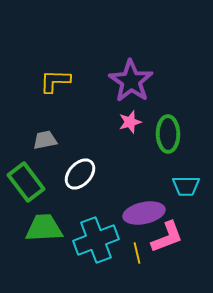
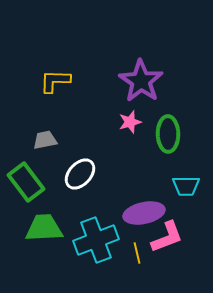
purple star: moved 10 px right
